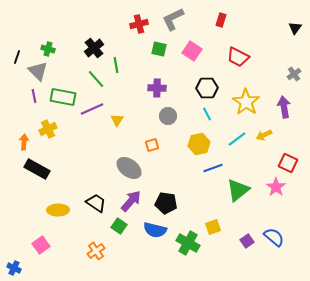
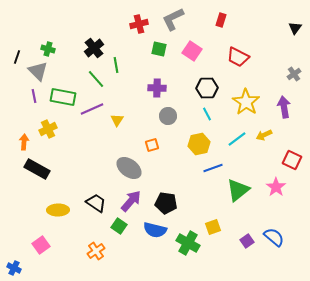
red square at (288, 163): moved 4 px right, 3 px up
